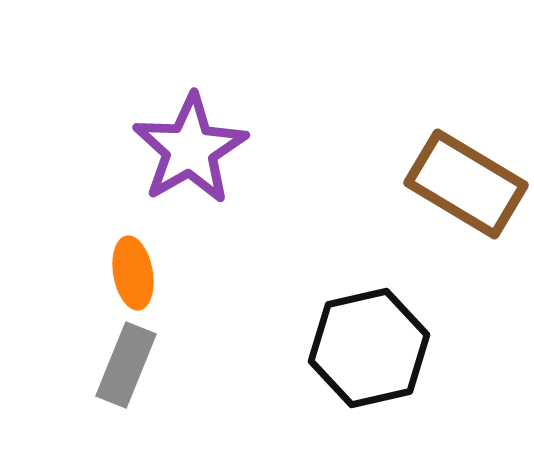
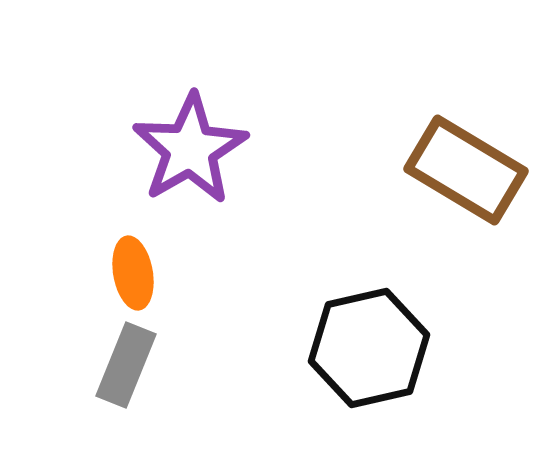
brown rectangle: moved 14 px up
